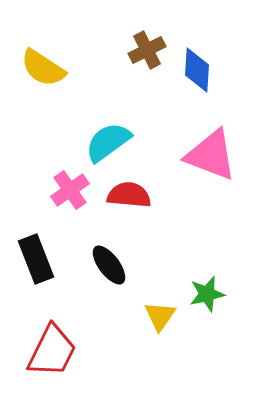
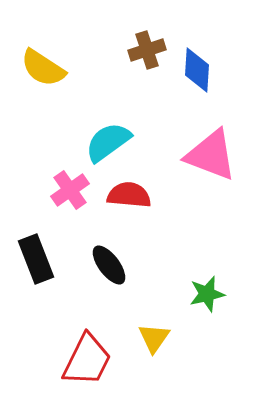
brown cross: rotated 9 degrees clockwise
yellow triangle: moved 6 px left, 22 px down
red trapezoid: moved 35 px right, 9 px down
